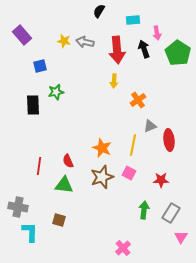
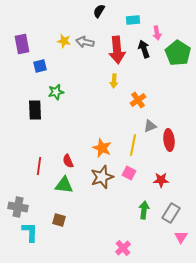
purple rectangle: moved 9 px down; rotated 30 degrees clockwise
black rectangle: moved 2 px right, 5 px down
